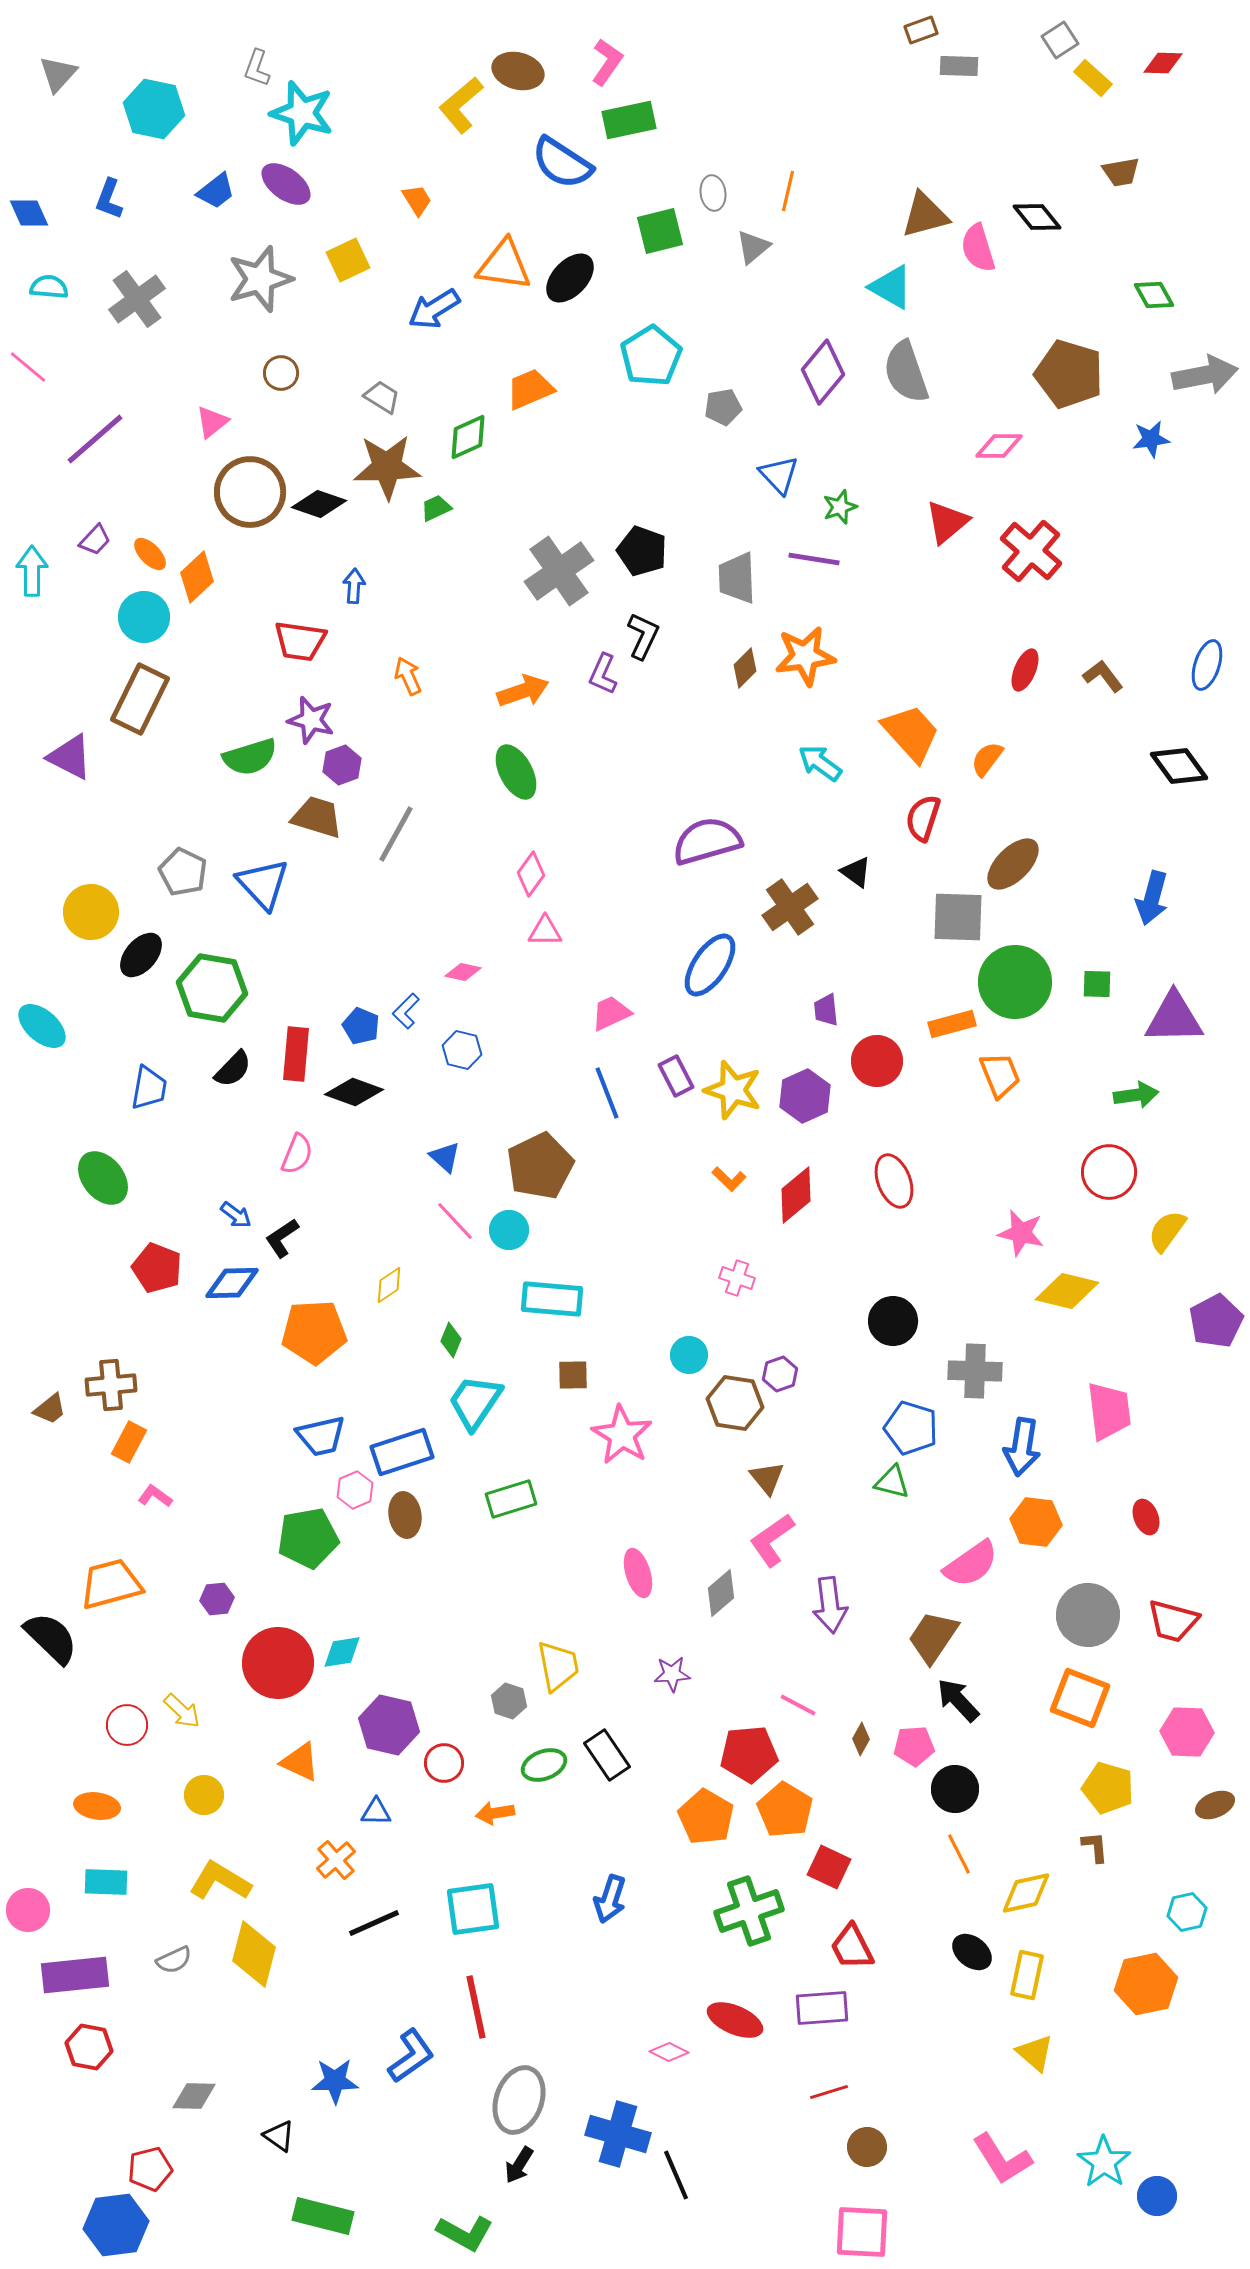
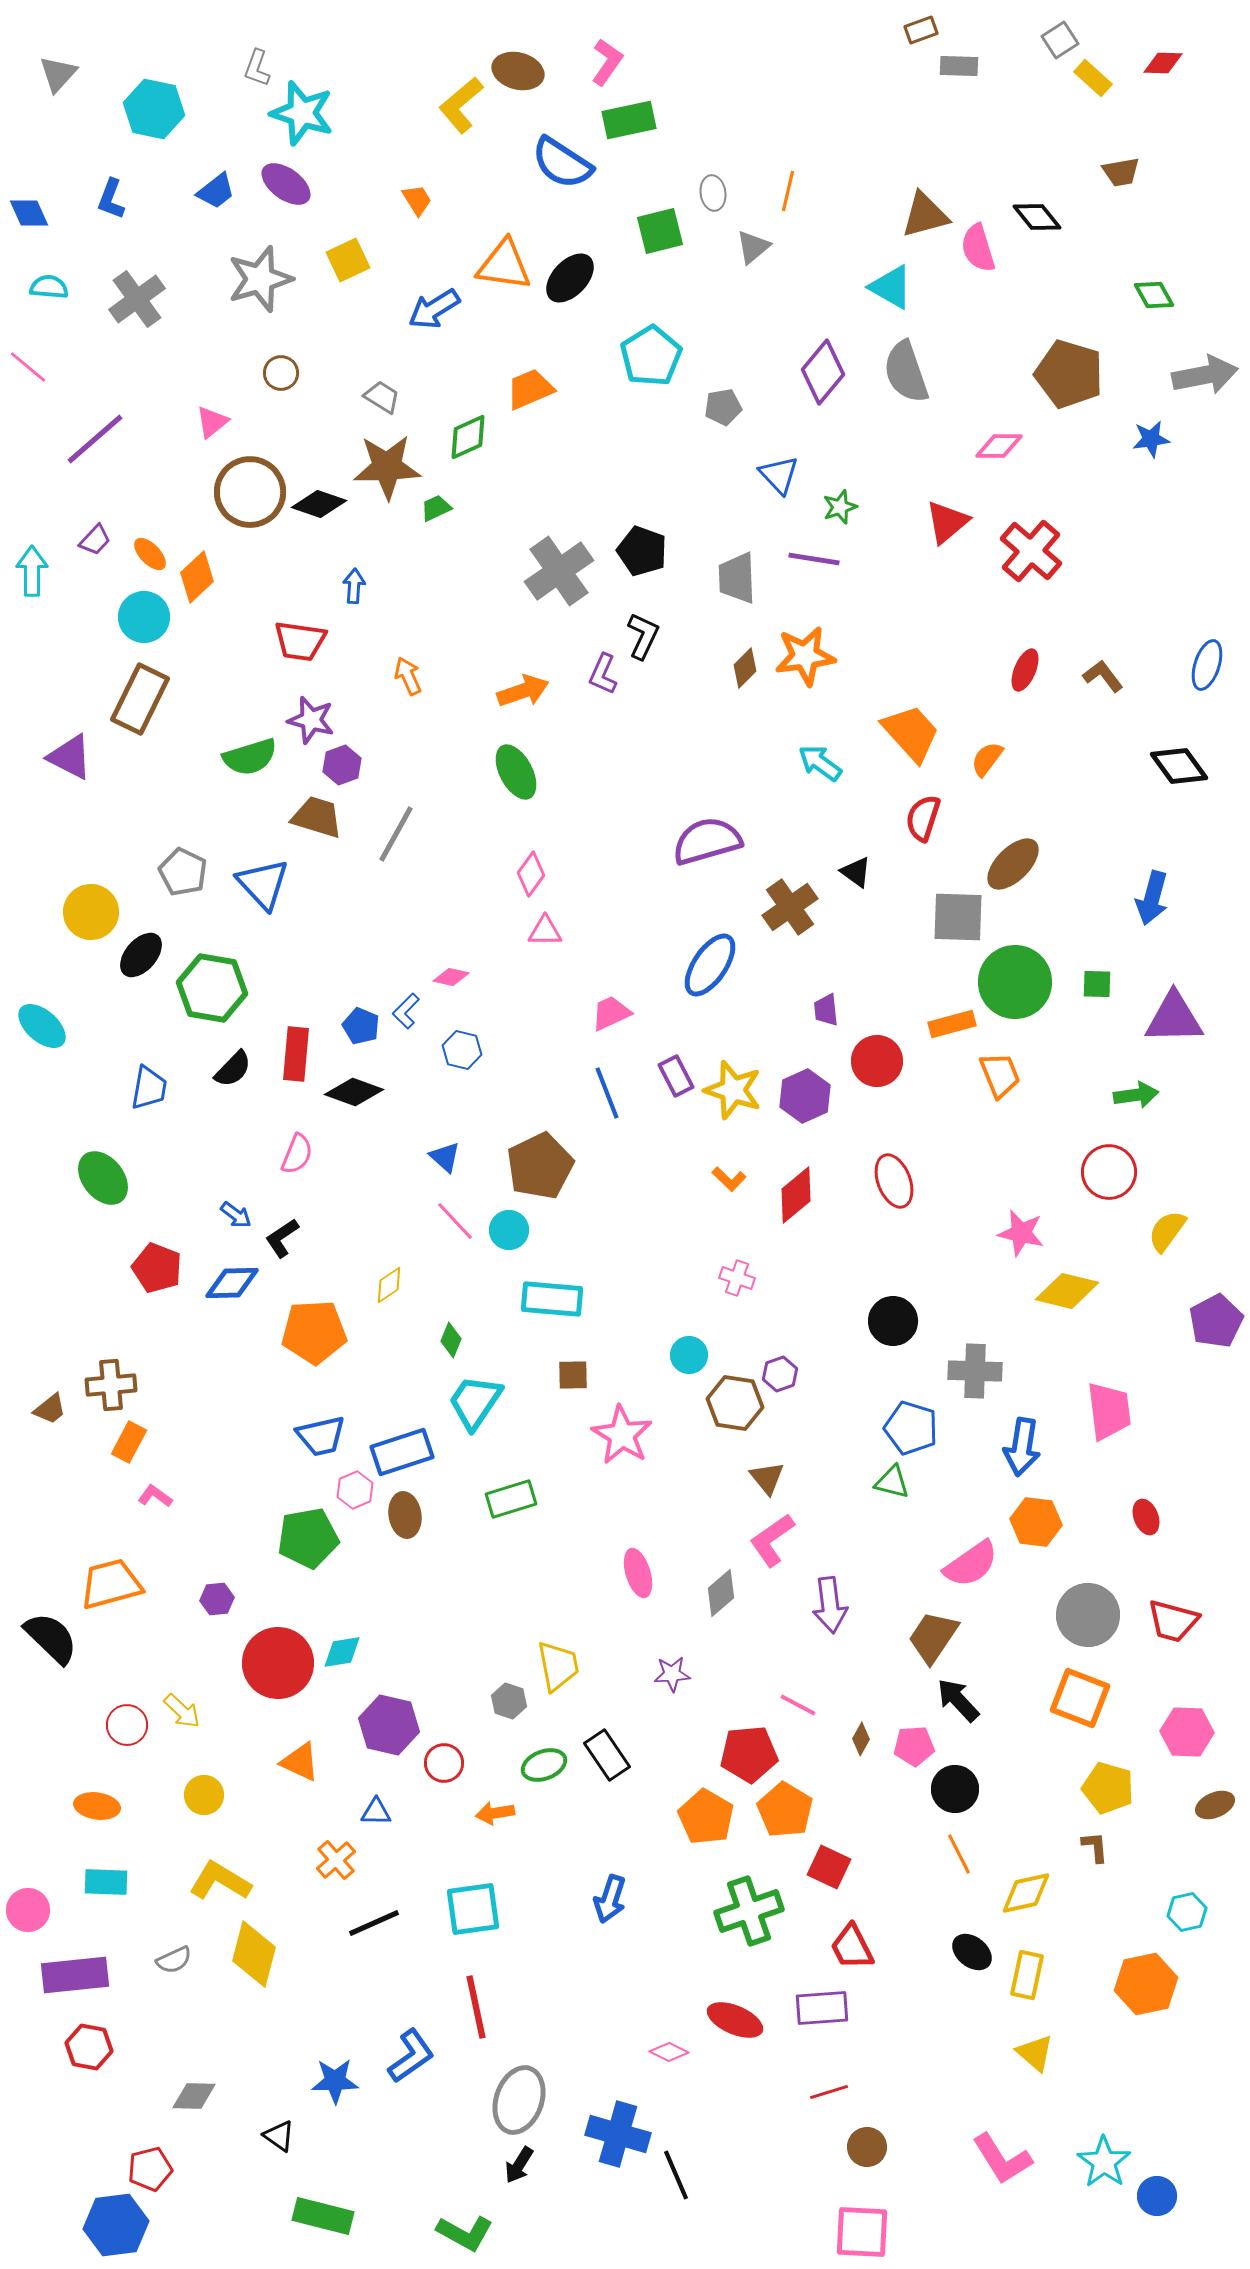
blue L-shape at (109, 199): moved 2 px right
pink diamond at (463, 972): moved 12 px left, 5 px down
